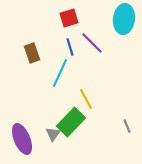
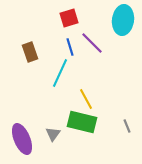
cyan ellipse: moved 1 px left, 1 px down
brown rectangle: moved 2 px left, 1 px up
green rectangle: moved 11 px right; rotated 60 degrees clockwise
